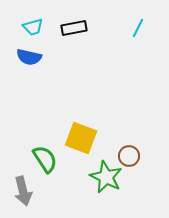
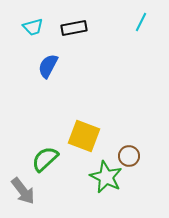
cyan line: moved 3 px right, 6 px up
blue semicircle: moved 19 px right, 9 px down; rotated 105 degrees clockwise
yellow square: moved 3 px right, 2 px up
green semicircle: rotated 100 degrees counterclockwise
gray arrow: rotated 24 degrees counterclockwise
